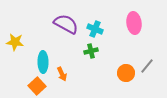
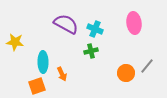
orange square: rotated 24 degrees clockwise
